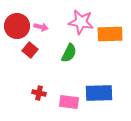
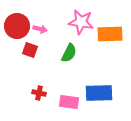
pink arrow: moved 1 px left, 2 px down
red square: rotated 21 degrees counterclockwise
